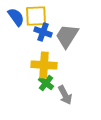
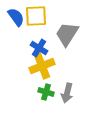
blue cross: moved 4 px left, 16 px down; rotated 12 degrees clockwise
gray trapezoid: moved 2 px up
yellow cross: moved 2 px left, 1 px down; rotated 25 degrees counterclockwise
green cross: moved 9 px down; rotated 21 degrees counterclockwise
gray arrow: moved 2 px right, 2 px up; rotated 42 degrees clockwise
